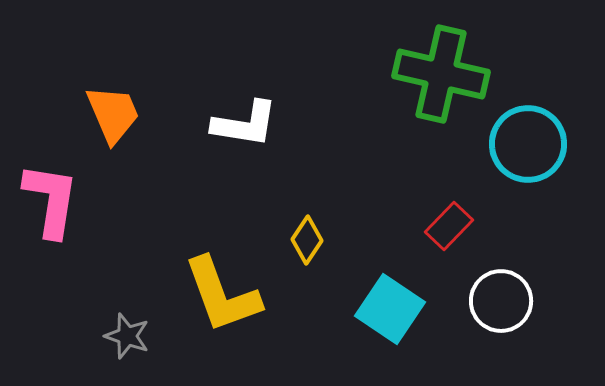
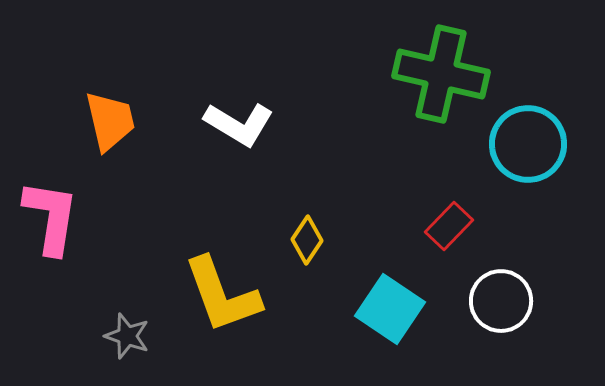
orange trapezoid: moved 3 px left, 7 px down; rotated 10 degrees clockwise
white L-shape: moved 6 px left; rotated 22 degrees clockwise
pink L-shape: moved 17 px down
